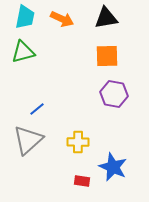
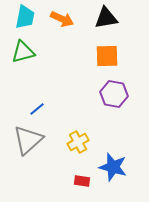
yellow cross: rotated 30 degrees counterclockwise
blue star: rotated 8 degrees counterclockwise
